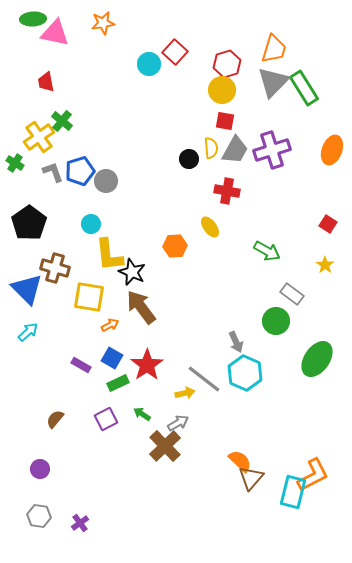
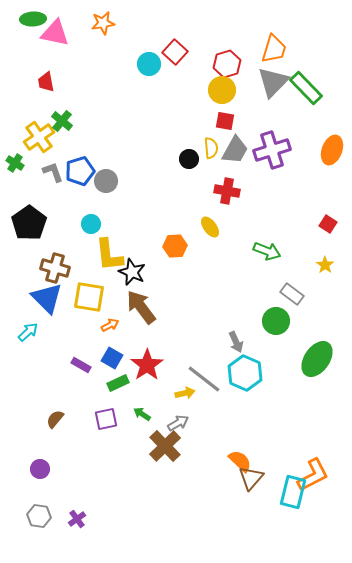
green rectangle at (304, 88): moved 2 px right; rotated 12 degrees counterclockwise
green arrow at (267, 251): rotated 8 degrees counterclockwise
blue triangle at (27, 289): moved 20 px right, 9 px down
purple square at (106, 419): rotated 15 degrees clockwise
purple cross at (80, 523): moved 3 px left, 4 px up
